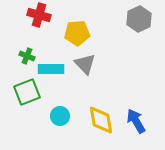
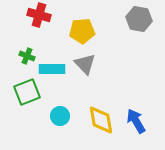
gray hexagon: rotated 25 degrees counterclockwise
yellow pentagon: moved 5 px right, 2 px up
cyan rectangle: moved 1 px right
